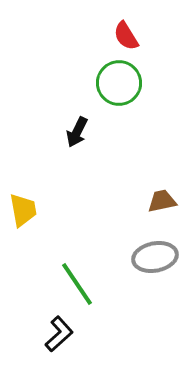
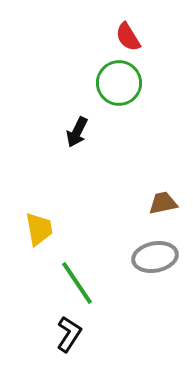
red semicircle: moved 2 px right, 1 px down
brown trapezoid: moved 1 px right, 2 px down
yellow trapezoid: moved 16 px right, 19 px down
green line: moved 1 px up
black L-shape: moved 10 px right; rotated 15 degrees counterclockwise
